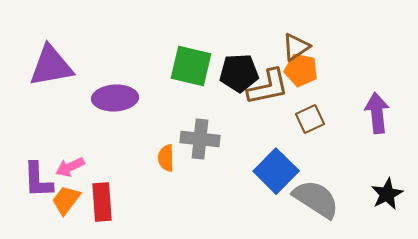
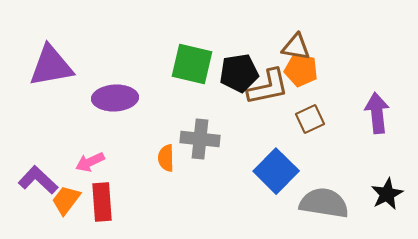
brown triangle: rotated 44 degrees clockwise
green square: moved 1 px right, 2 px up
black pentagon: rotated 6 degrees counterclockwise
pink arrow: moved 20 px right, 5 px up
purple L-shape: rotated 135 degrees clockwise
gray semicircle: moved 8 px right, 4 px down; rotated 24 degrees counterclockwise
